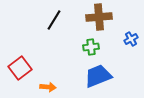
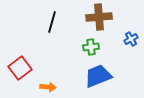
black line: moved 2 px left, 2 px down; rotated 15 degrees counterclockwise
